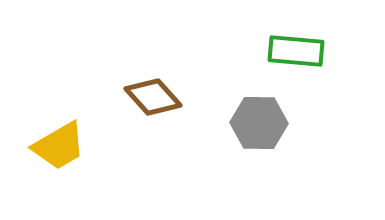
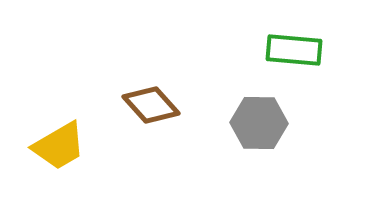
green rectangle: moved 2 px left, 1 px up
brown diamond: moved 2 px left, 8 px down
